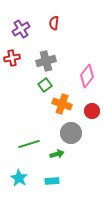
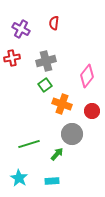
purple cross: rotated 30 degrees counterclockwise
gray circle: moved 1 px right, 1 px down
green arrow: rotated 32 degrees counterclockwise
